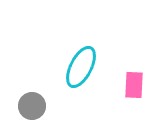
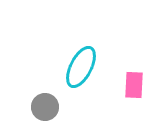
gray circle: moved 13 px right, 1 px down
